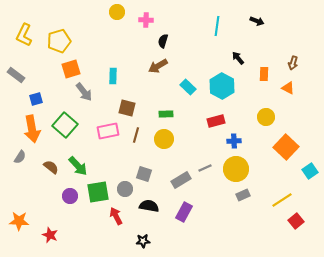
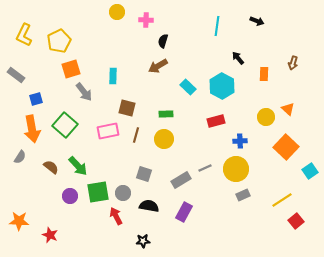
yellow pentagon at (59, 41): rotated 10 degrees counterclockwise
orange triangle at (288, 88): moved 21 px down; rotated 16 degrees clockwise
blue cross at (234, 141): moved 6 px right
gray circle at (125, 189): moved 2 px left, 4 px down
